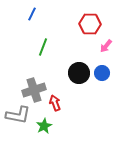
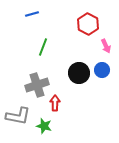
blue line: rotated 48 degrees clockwise
red hexagon: moved 2 px left; rotated 25 degrees clockwise
pink arrow: rotated 64 degrees counterclockwise
blue circle: moved 3 px up
gray cross: moved 3 px right, 5 px up
red arrow: rotated 21 degrees clockwise
gray L-shape: moved 1 px down
green star: rotated 28 degrees counterclockwise
